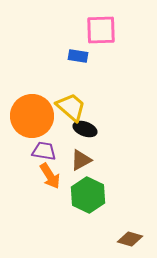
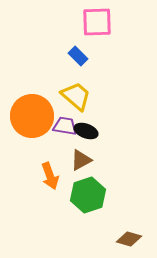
pink square: moved 4 px left, 8 px up
blue rectangle: rotated 36 degrees clockwise
yellow trapezoid: moved 5 px right, 11 px up
black ellipse: moved 1 px right, 2 px down
purple trapezoid: moved 21 px right, 25 px up
orange arrow: rotated 12 degrees clockwise
green hexagon: rotated 16 degrees clockwise
brown diamond: moved 1 px left
